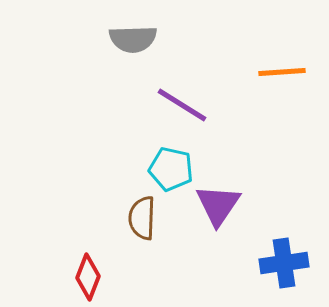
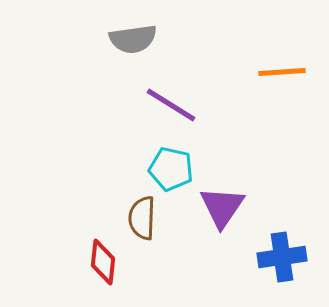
gray semicircle: rotated 6 degrees counterclockwise
purple line: moved 11 px left
purple triangle: moved 4 px right, 2 px down
blue cross: moved 2 px left, 6 px up
red diamond: moved 15 px right, 15 px up; rotated 15 degrees counterclockwise
